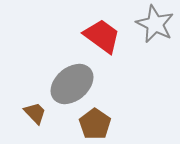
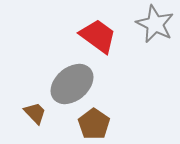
red trapezoid: moved 4 px left
brown pentagon: moved 1 px left
